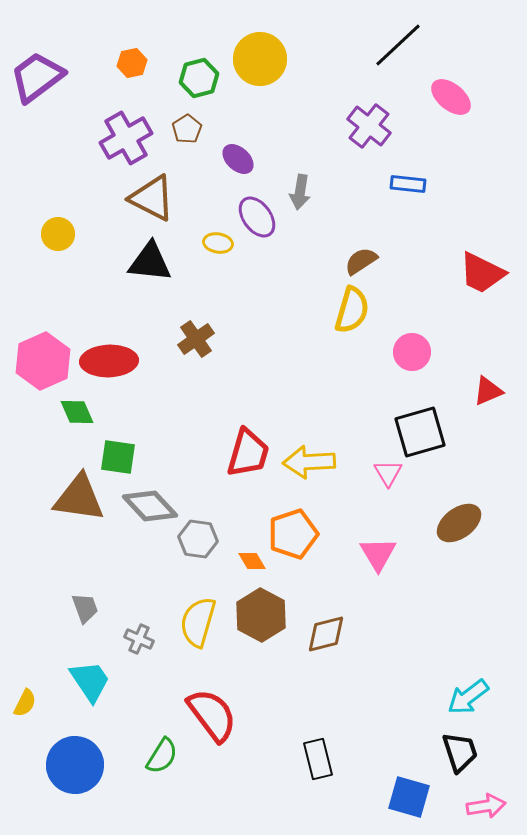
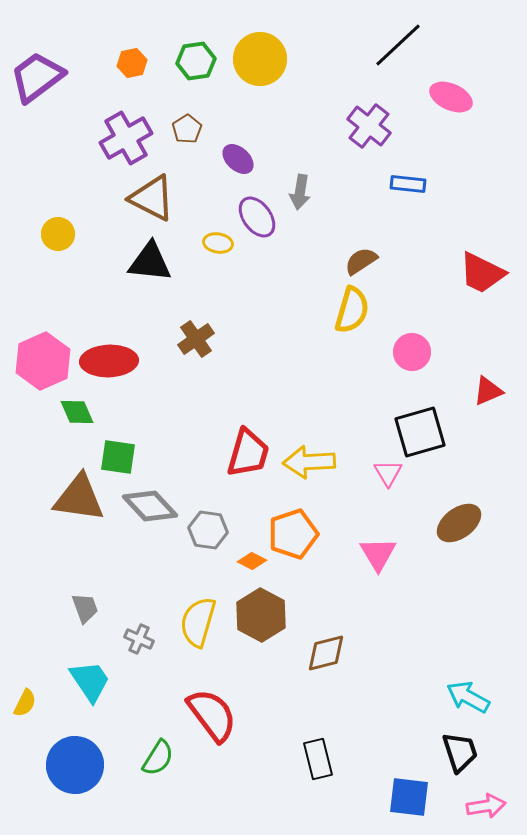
green hexagon at (199, 78): moved 3 px left, 17 px up; rotated 6 degrees clockwise
pink ellipse at (451, 97): rotated 15 degrees counterclockwise
gray hexagon at (198, 539): moved 10 px right, 9 px up
orange diamond at (252, 561): rotated 32 degrees counterclockwise
brown diamond at (326, 634): moved 19 px down
cyan arrow at (468, 697): rotated 66 degrees clockwise
green semicircle at (162, 756): moved 4 px left, 2 px down
blue square at (409, 797): rotated 9 degrees counterclockwise
